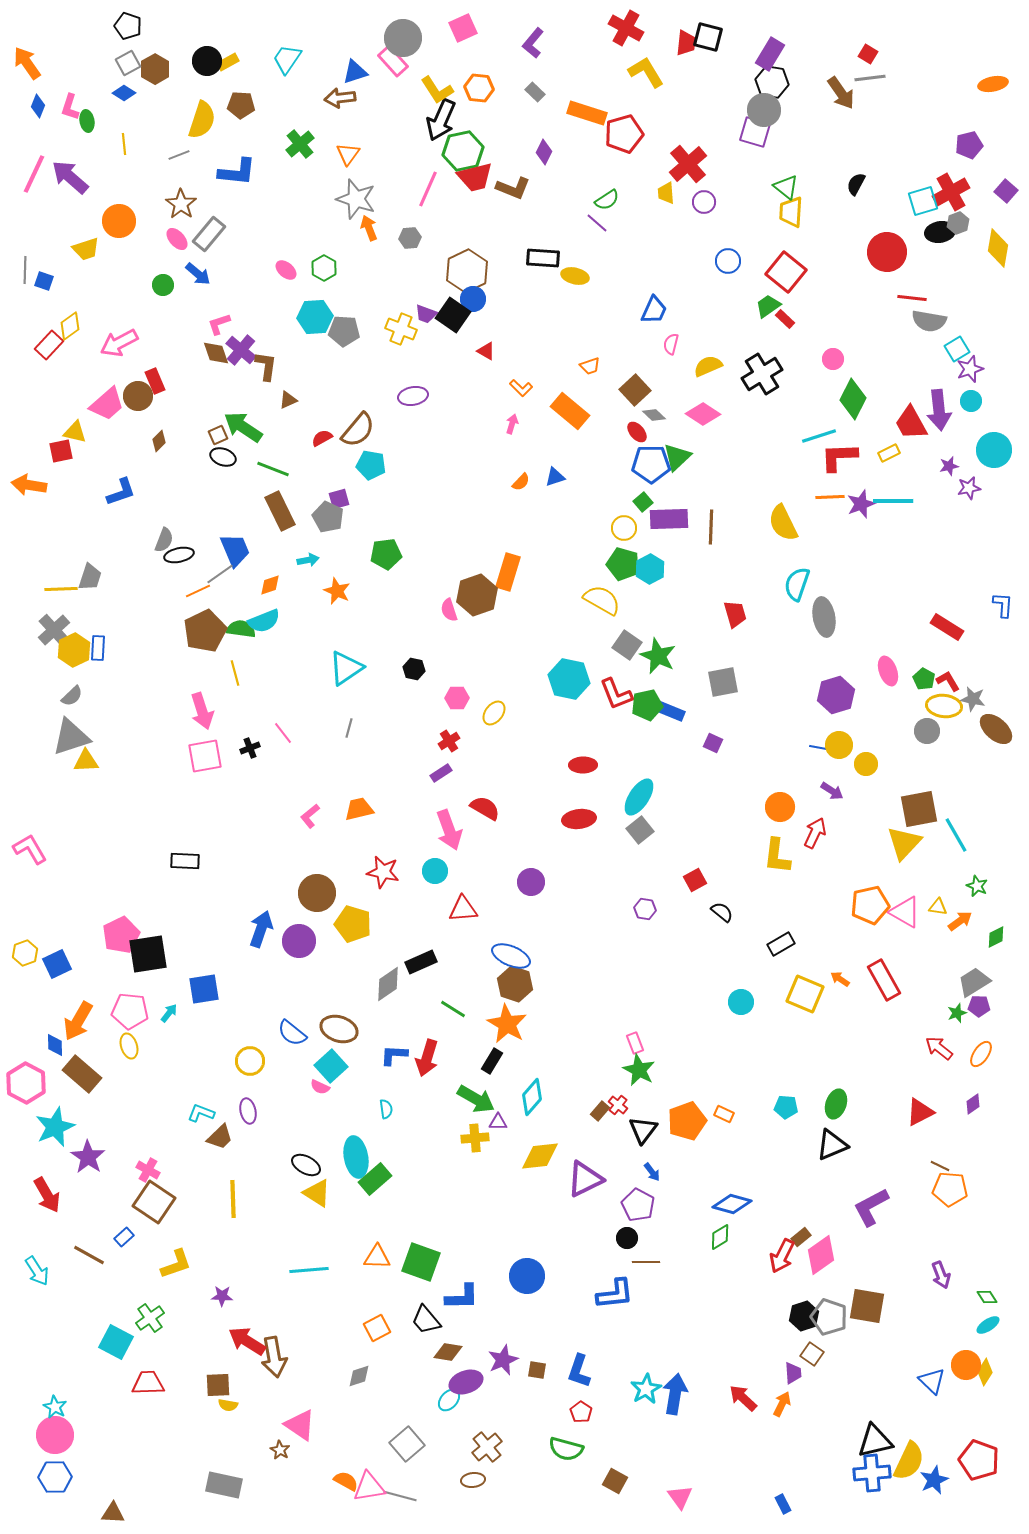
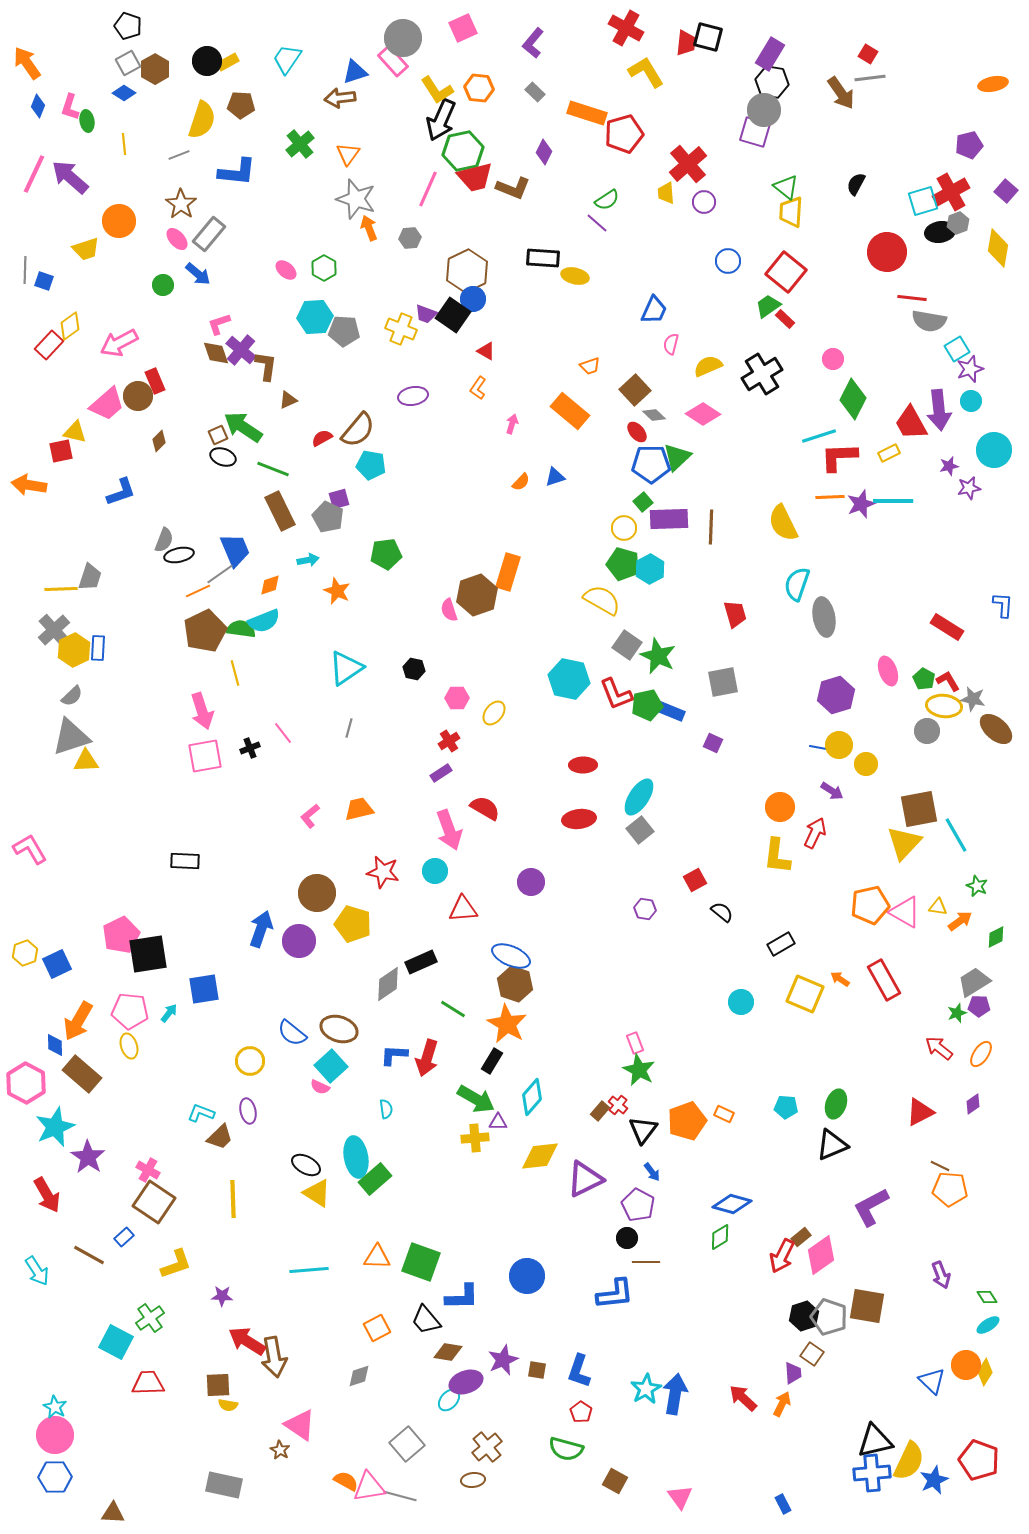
orange L-shape at (521, 388): moved 43 px left; rotated 80 degrees clockwise
